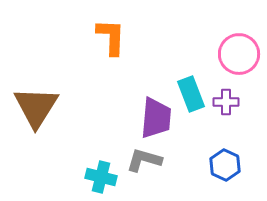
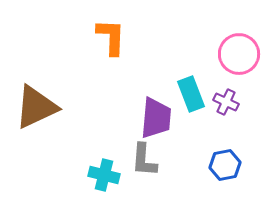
purple cross: rotated 25 degrees clockwise
brown triangle: rotated 33 degrees clockwise
gray L-shape: rotated 102 degrees counterclockwise
blue hexagon: rotated 24 degrees clockwise
cyan cross: moved 3 px right, 2 px up
